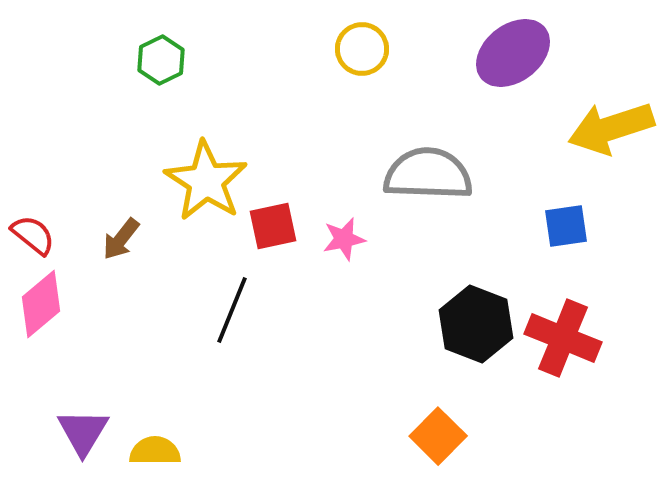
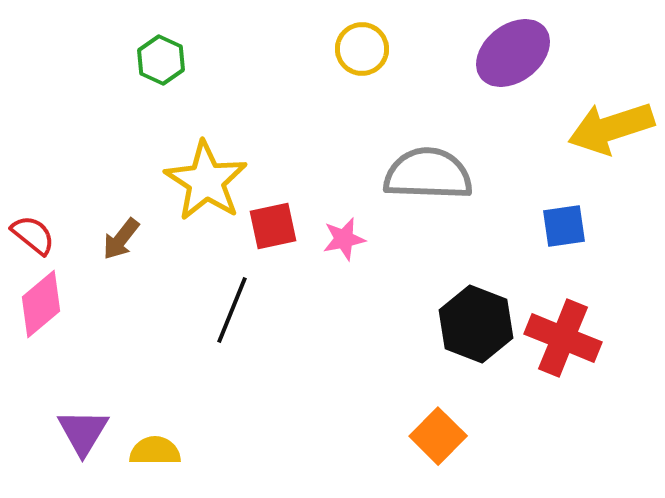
green hexagon: rotated 9 degrees counterclockwise
blue square: moved 2 px left
